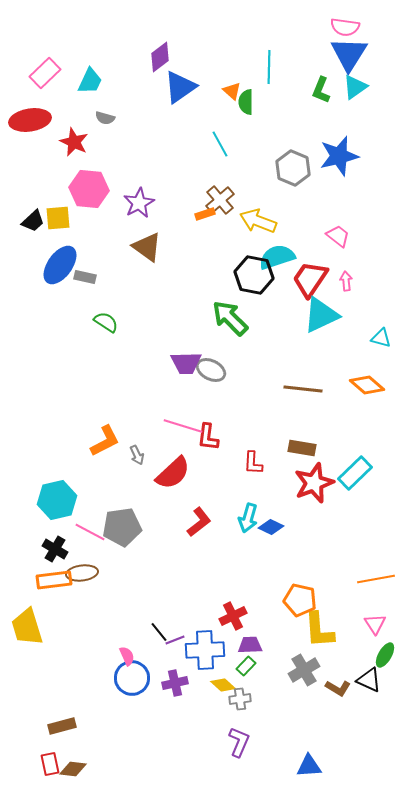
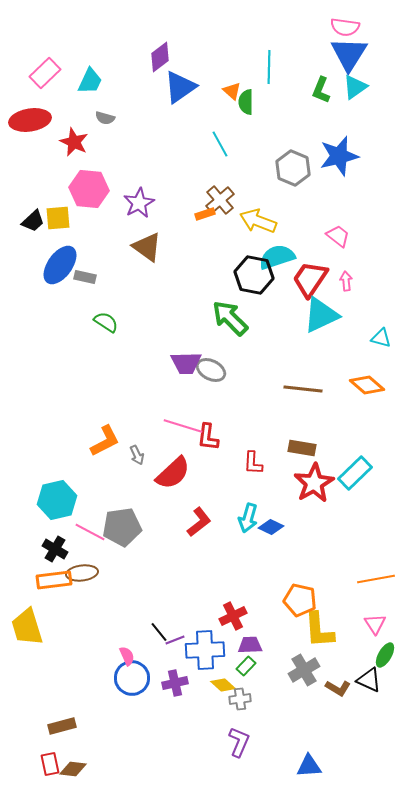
red star at (314, 483): rotated 9 degrees counterclockwise
